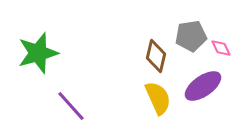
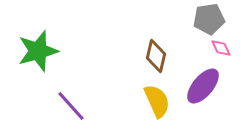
gray pentagon: moved 18 px right, 17 px up
green star: moved 2 px up
purple ellipse: rotated 15 degrees counterclockwise
yellow semicircle: moved 1 px left, 3 px down
